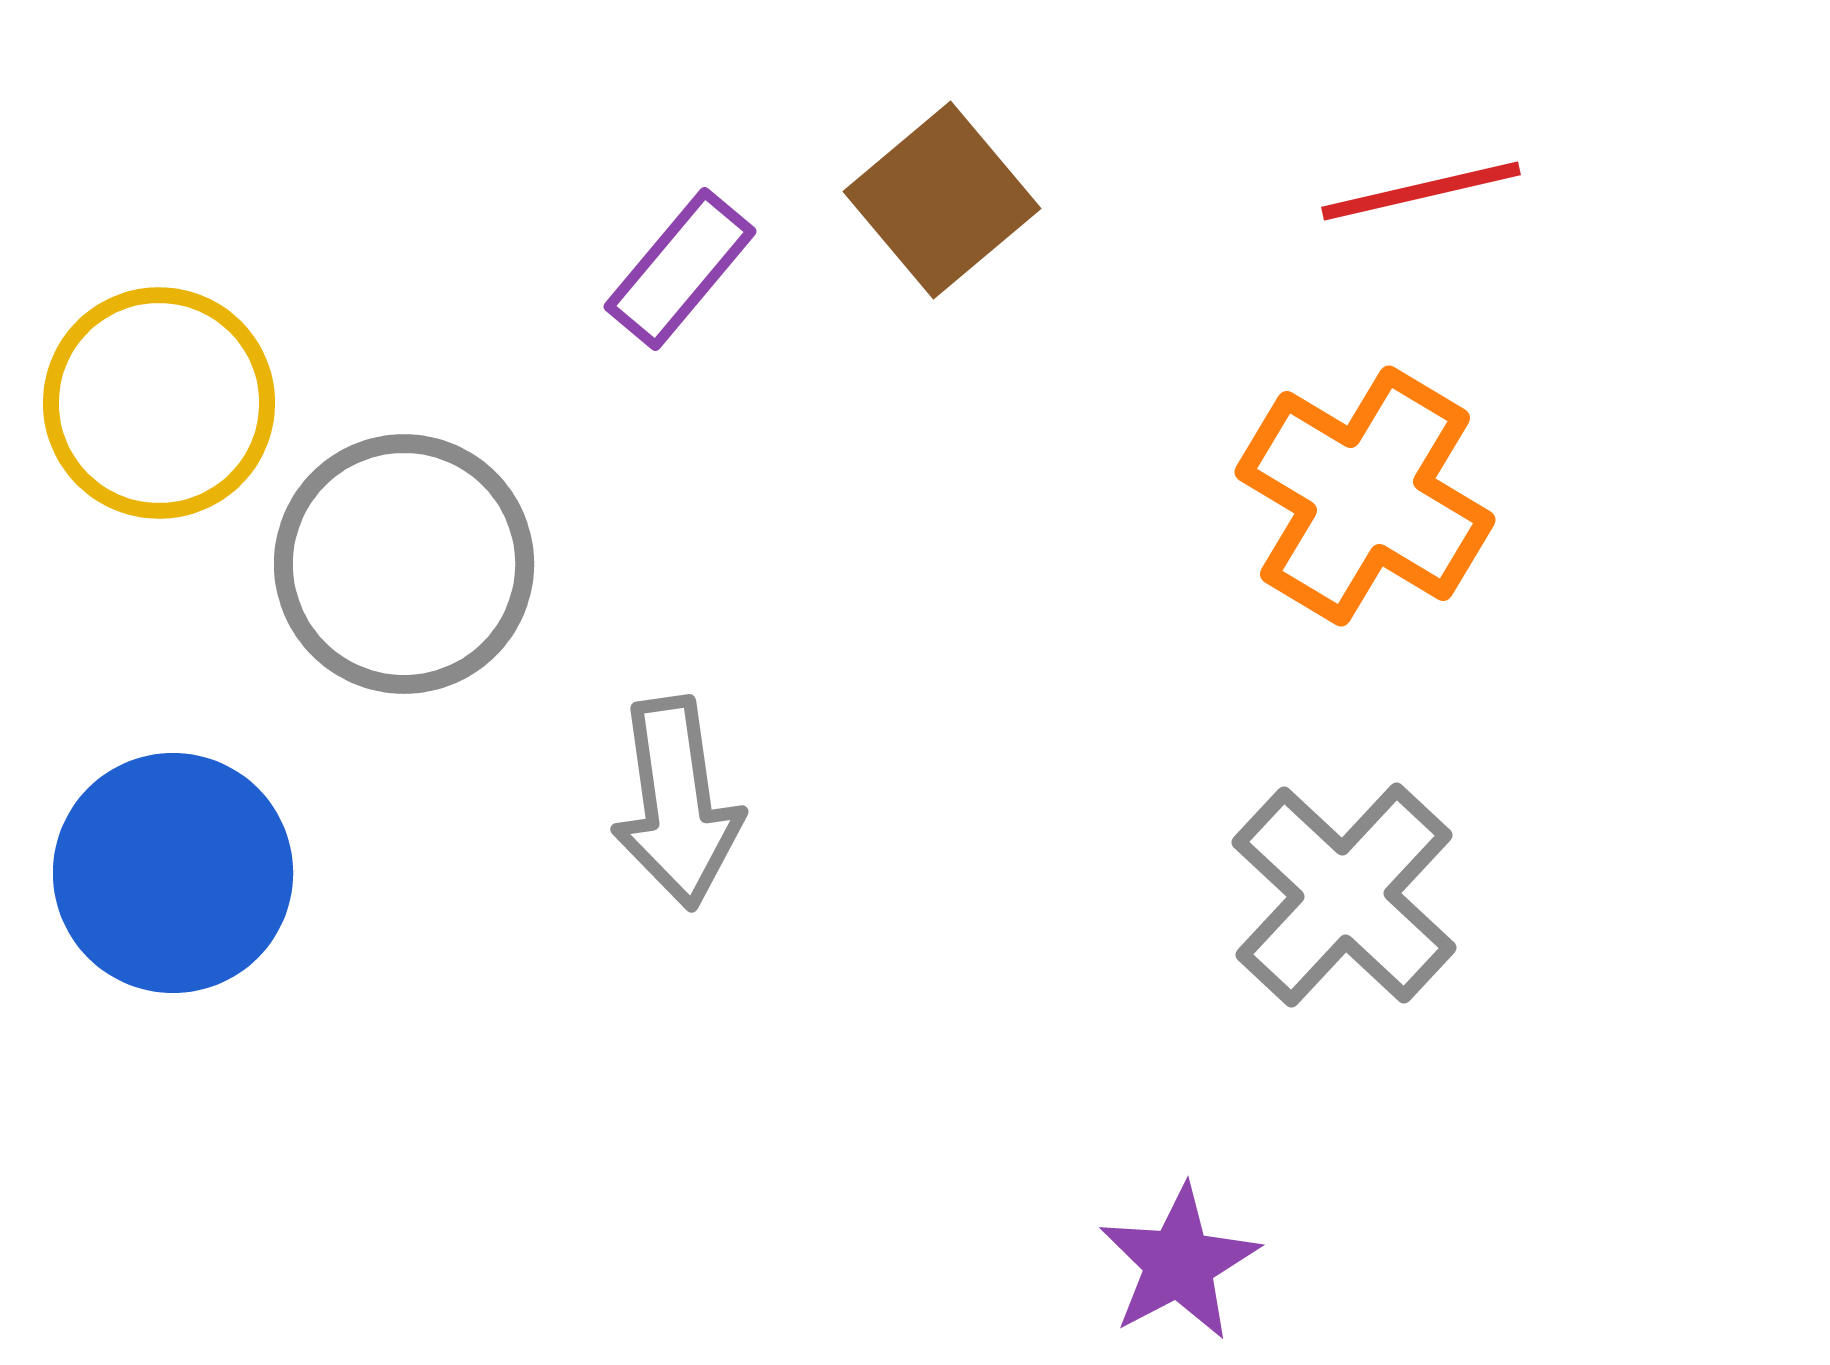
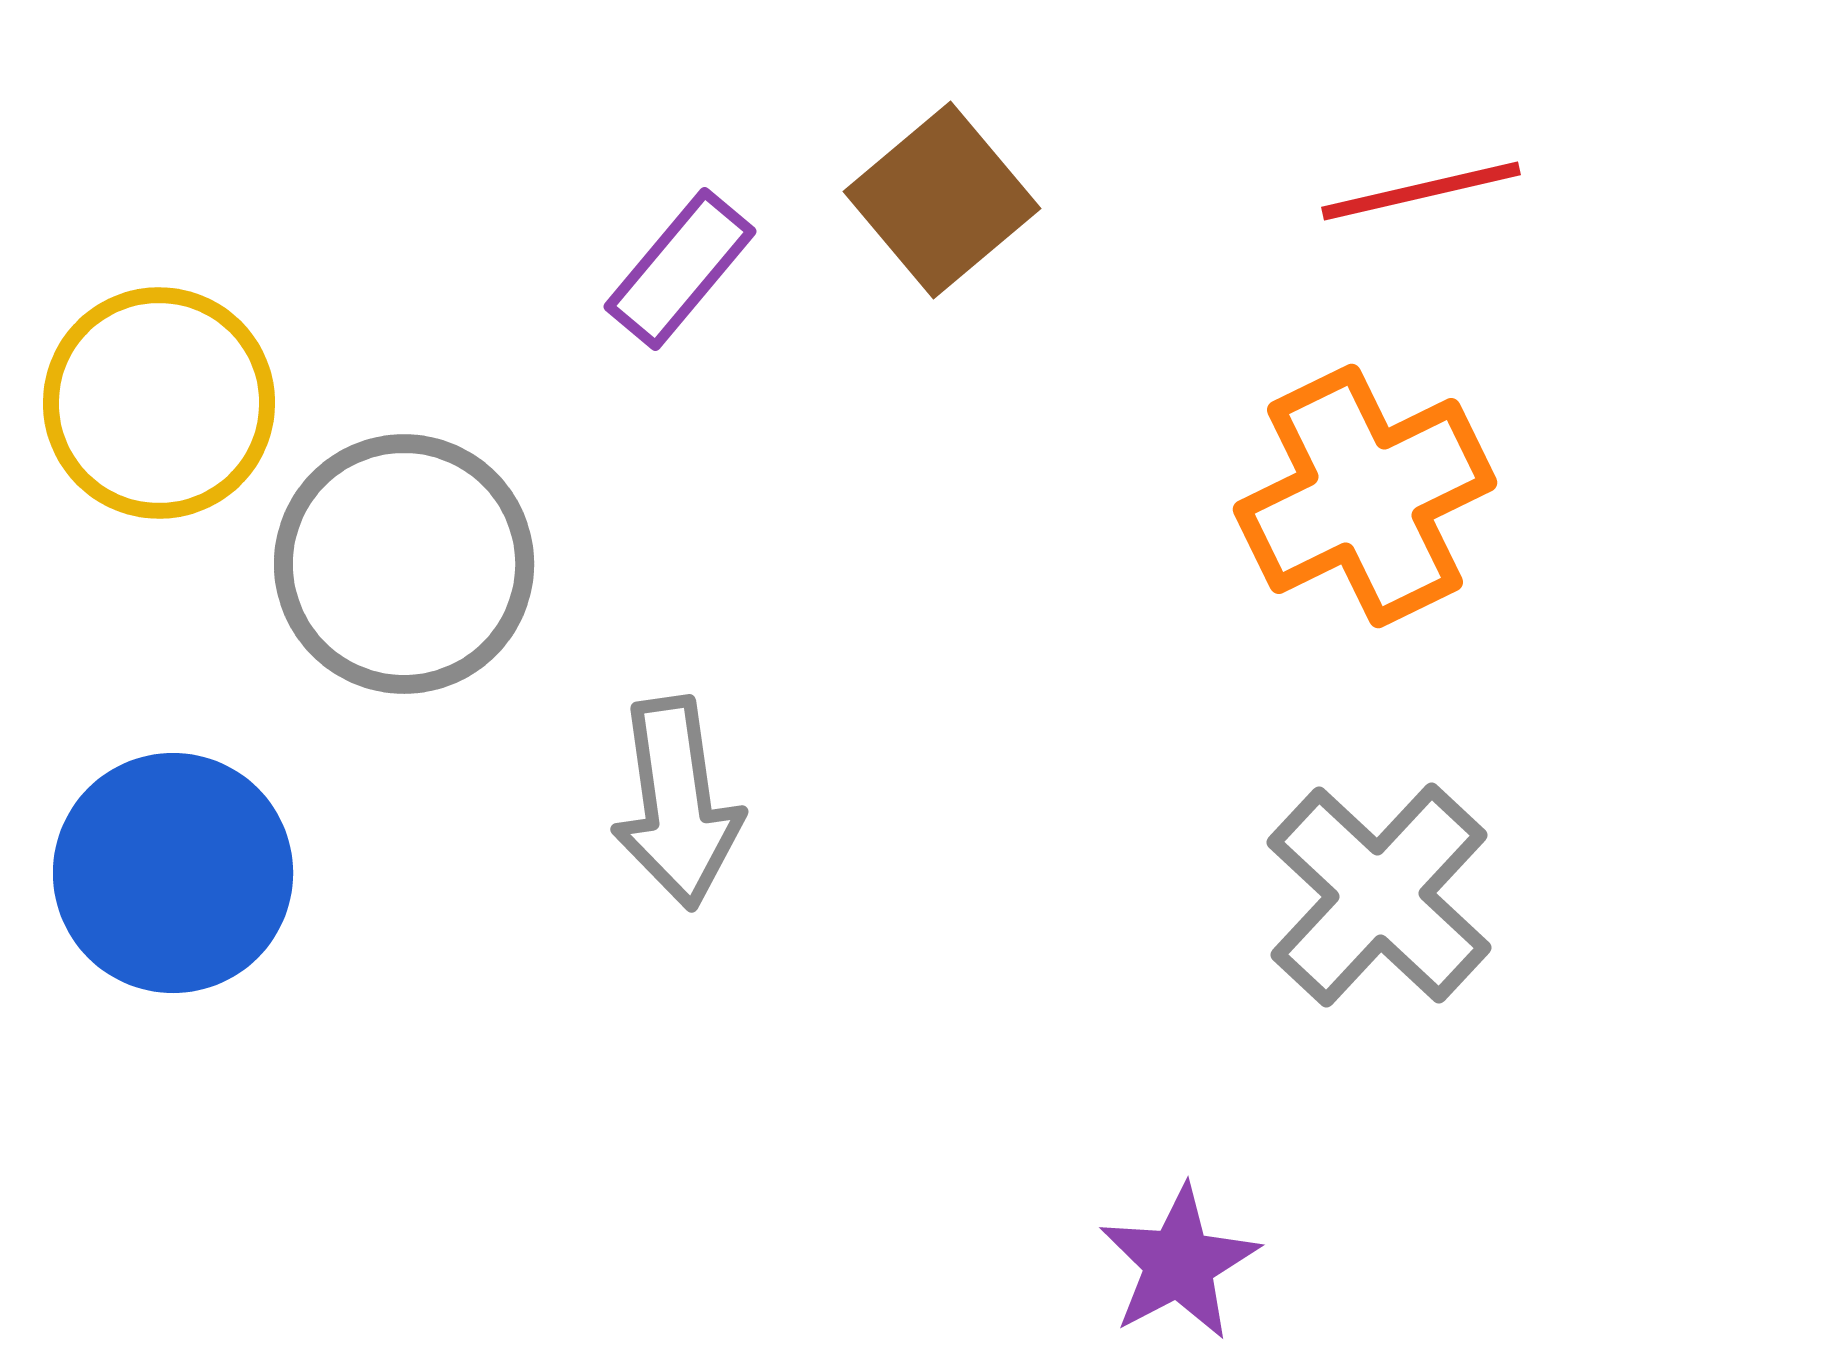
orange cross: rotated 33 degrees clockwise
gray cross: moved 35 px right
